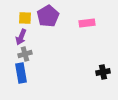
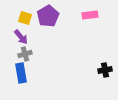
yellow square: rotated 16 degrees clockwise
pink rectangle: moved 3 px right, 8 px up
purple arrow: rotated 63 degrees counterclockwise
black cross: moved 2 px right, 2 px up
